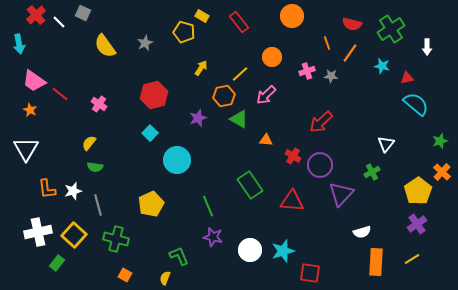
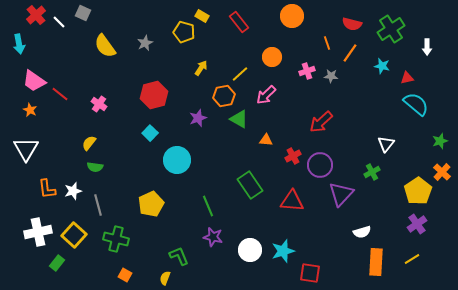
red cross at (293, 156): rotated 28 degrees clockwise
